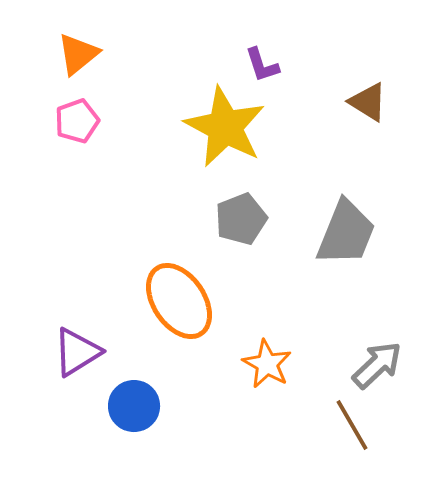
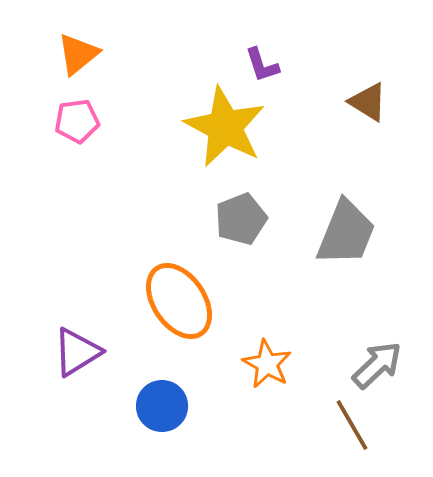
pink pentagon: rotated 12 degrees clockwise
blue circle: moved 28 px right
